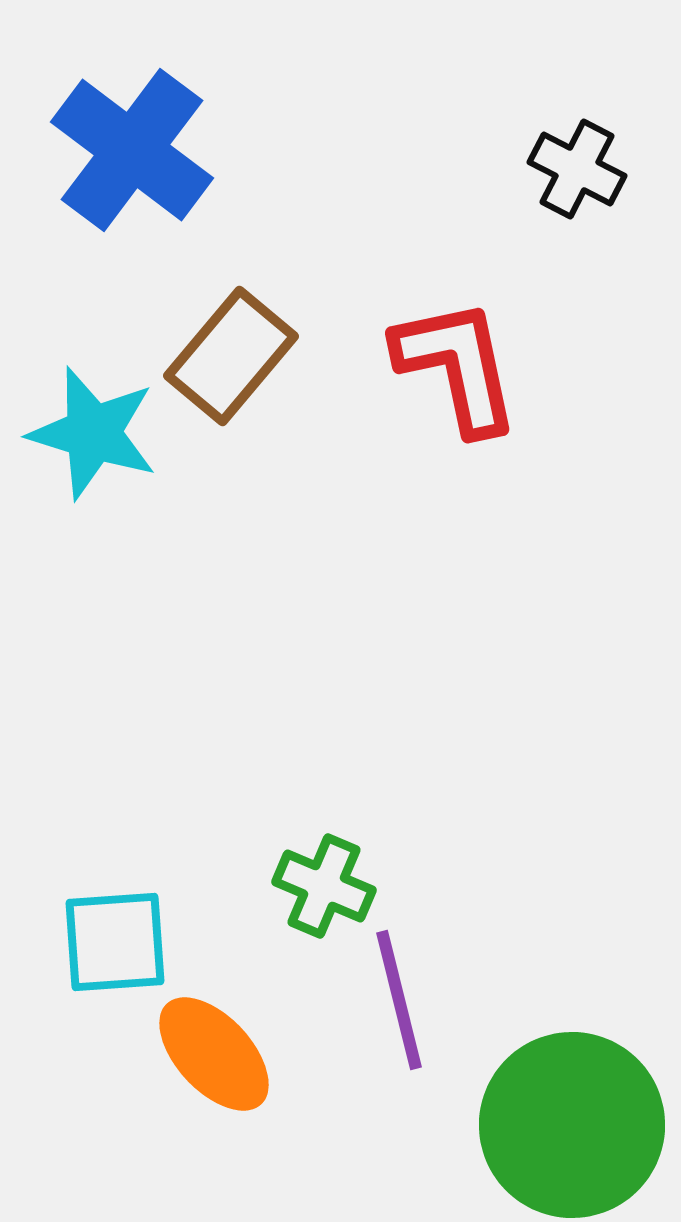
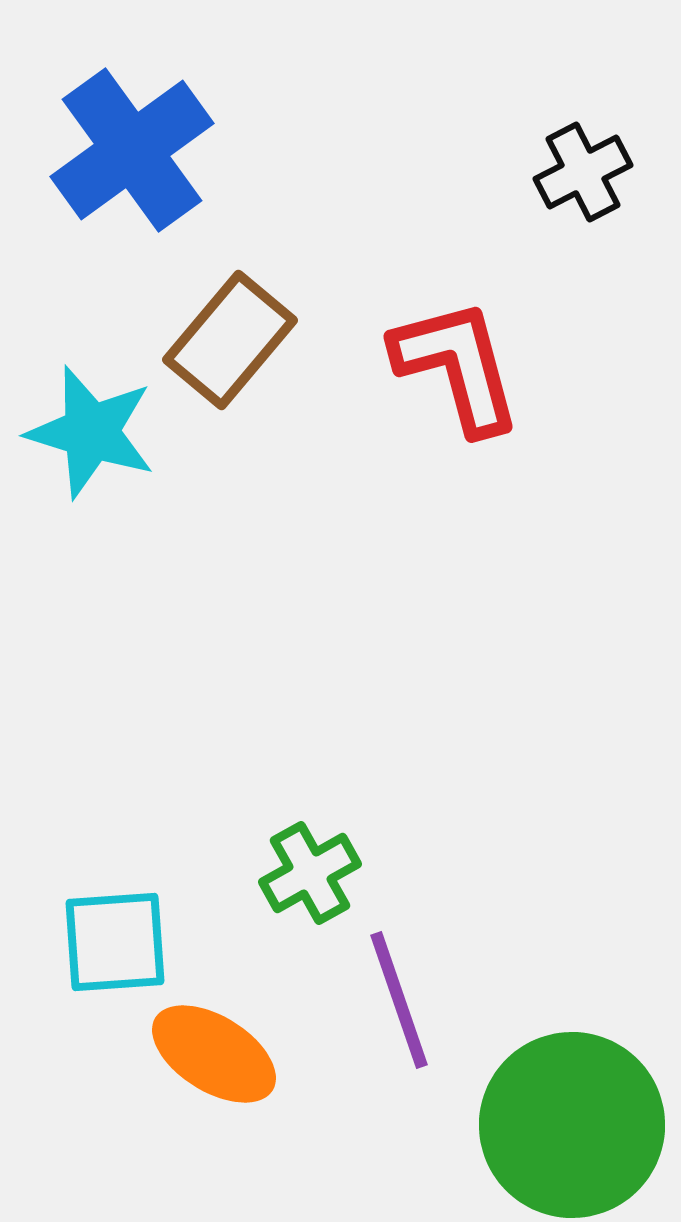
blue cross: rotated 17 degrees clockwise
black cross: moved 6 px right, 3 px down; rotated 36 degrees clockwise
brown rectangle: moved 1 px left, 16 px up
red L-shape: rotated 3 degrees counterclockwise
cyan star: moved 2 px left, 1 px up
green cross: moved 14 px left, 13 px up; rotated 38 degrees clockwise
purple line: rotated 5 degrees counterclockwise
orange ellipse: rotated 15 degrees counterclockwise
